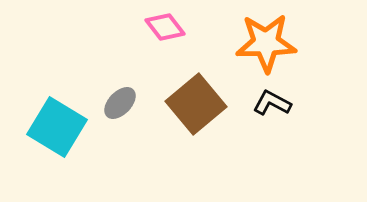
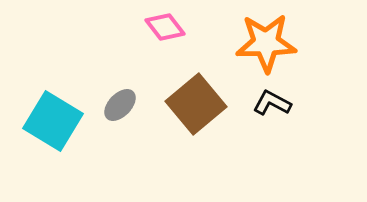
gray ellipse: moved 2 px down
cyan square: moved 4 px left, 6 px up
